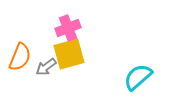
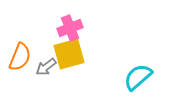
pink cross: moved 2 px right
